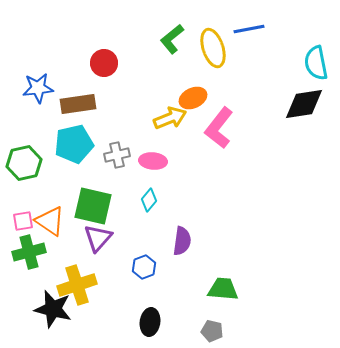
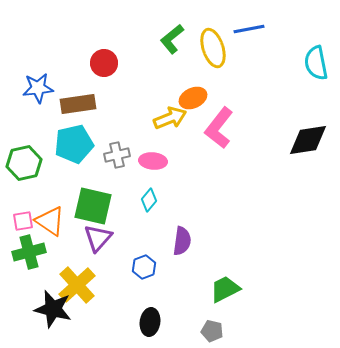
black diamond: moved 4 px right, 36 px down
yellow cross: rotated 24 degrees counterclockwise
green trapezoid: moved 2 px right; rotated 32 degrees counterclockwise
